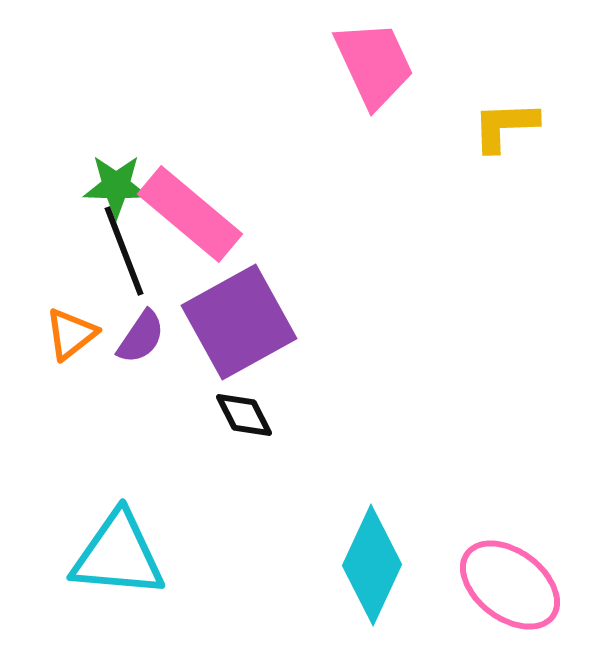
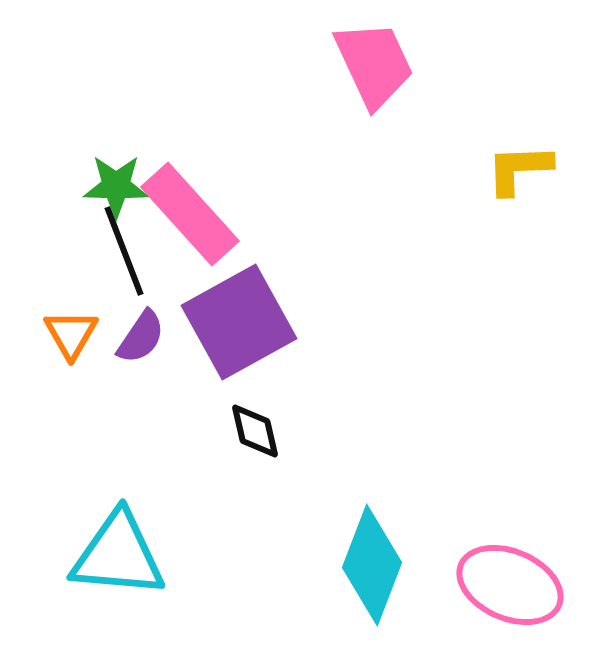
yellow L-shape: moved 14 px right, 43 px down
pink rectangle: rotated 8 degrees clockwise
orange triangle: rotated 22 degrees counterclockwise
black diamond: moved 11 px right, 16 px down; rotated 14 degrees clockwise
cyan diamond: rotated 4 degrees counterclockwise
pink ellipse: rotated 14 degrees counterclockwise
